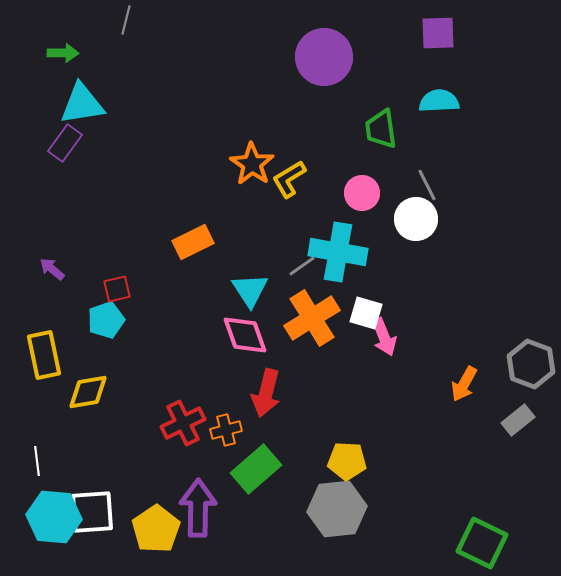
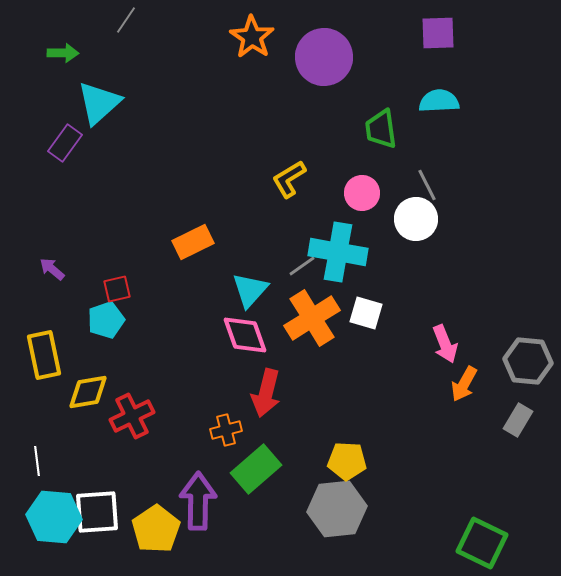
gray line at (126, 20): rotated 20 degrees clockwise
cyan triangle at (82, 104): moved 17 px right, 1 px up; rotated 33 degrees counterclockwise
orange star at (252, 164): moved 127 px up
cyan triangle at (250, 290): rotated 15 degrees clockwise
pink arrow at (384, 337): moved 61 px right, 7 px down
gray hexagon at (531, 364): moved 3 px left, 3 px up; rotated 15 degrees counterclockwise
gray rectangle at (518, 420): rotated 20 degrees counterclockwise
red cross at (183, 423): moved 51 px left, 7 px up
purple arrow at (198, 508): moved 7 px up
white square at (92, 512): moved 5 px right
